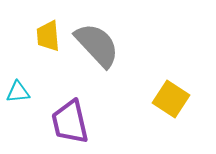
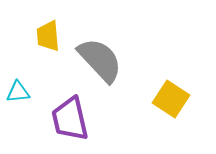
gray semicircle: moved 3 px right, 15 px down
purple trapezoid: moved 3 px up
